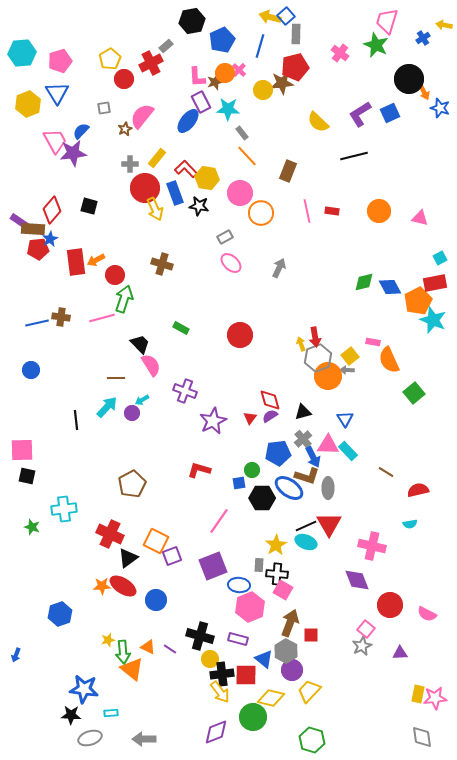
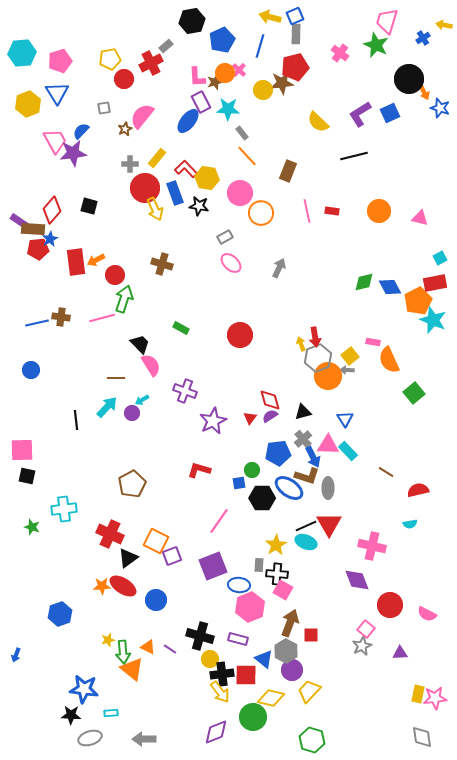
blue square at (286, 16): moved 9 px right; rotated 18 degrees clockwise
yellow pentagon at (110, 59): rotated 20 degrees clockwise
